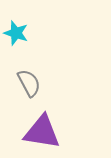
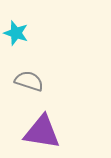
gray semicircle: moved 2 px up; rotated 44 degrees counterclockwise
